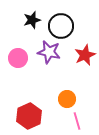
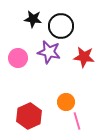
black star: moved 1 px right, 1 px up; rotated 24 degrees clockwise
red star: moved 1 px left, 2 px down; rotated 30 degrees clockwise
orange circle: moved 1 px left, 3 px down
